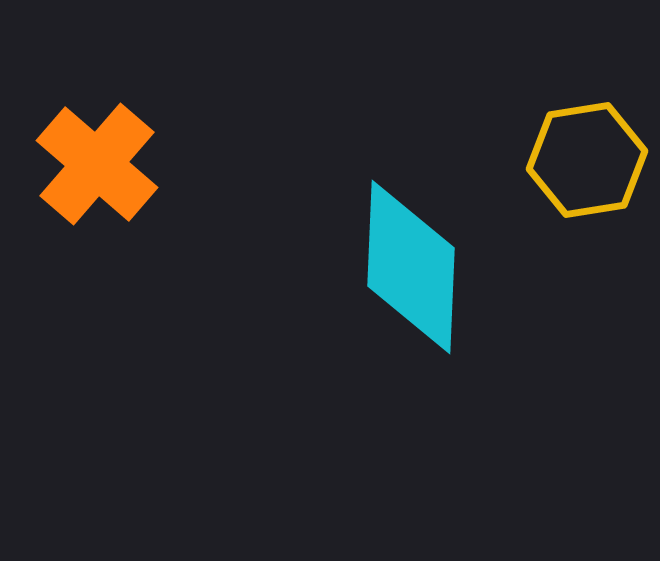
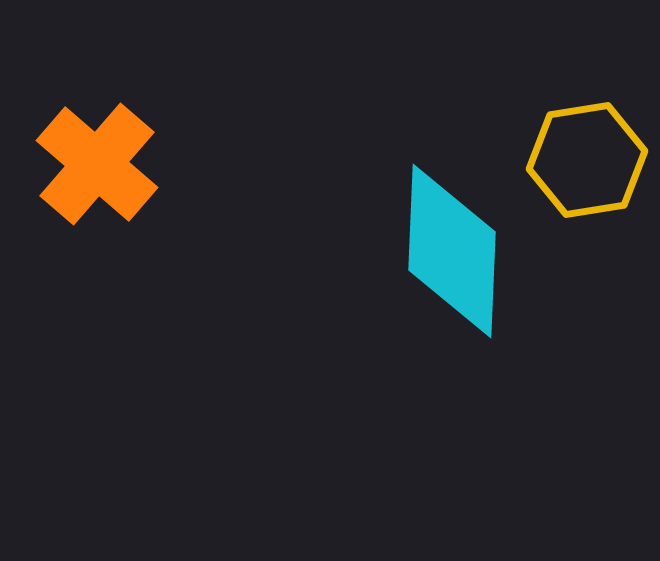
cyan diamond: moved 41 px right, 16 px up
